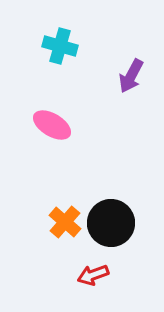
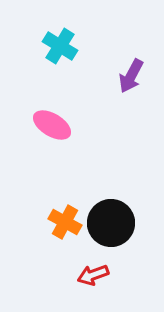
cyan cross: rotated 16 degrees clockwise
orange cross: rotated 12 degrees counterclockwise
